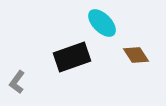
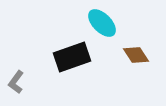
gray L-shape: moved 1 px left
